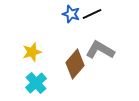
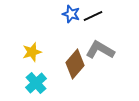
black line: moved 1 px right, 2 px down
